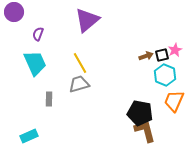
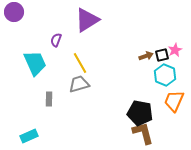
purple triangle: rotated 8 degrees clockwise
purple semicircle: moved 18 px right, 6 px down
brown L-shape: moved 2 px left, 2 px down
